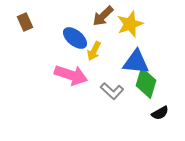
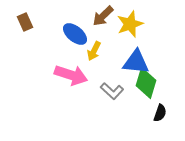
blue ellipse: moved 4 px up
black semicircle: rotated 42 degrees counterclockwise
